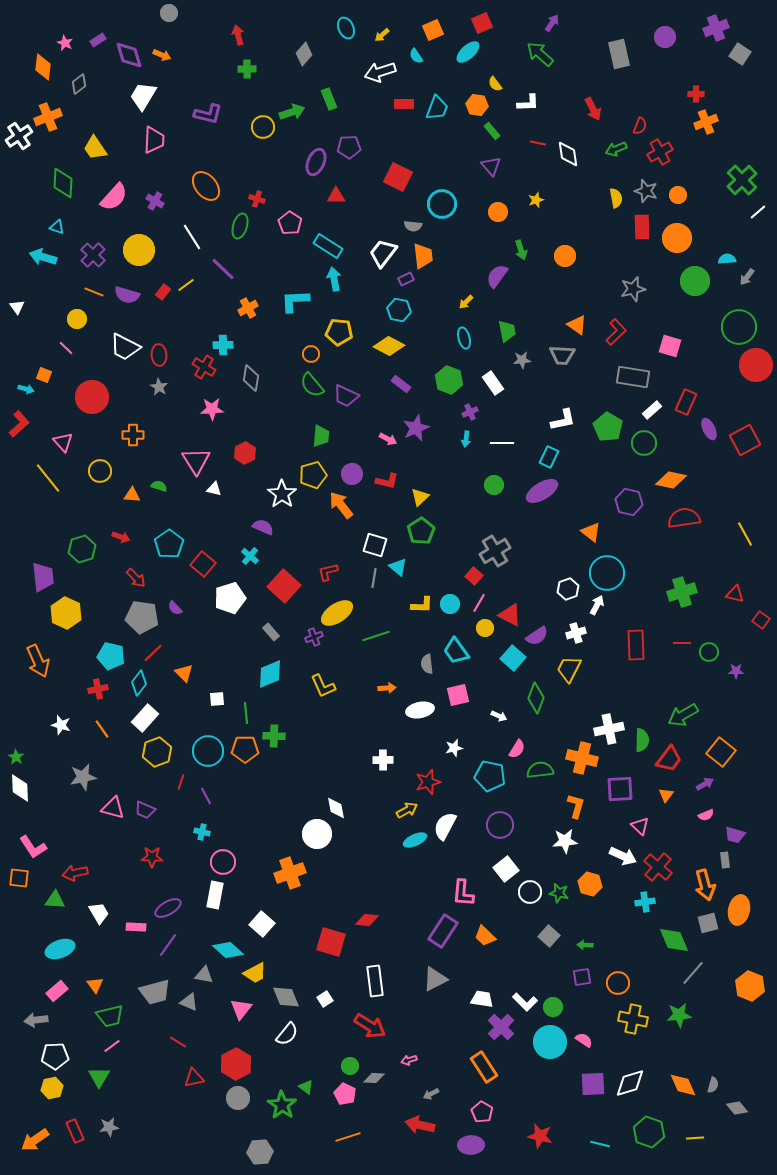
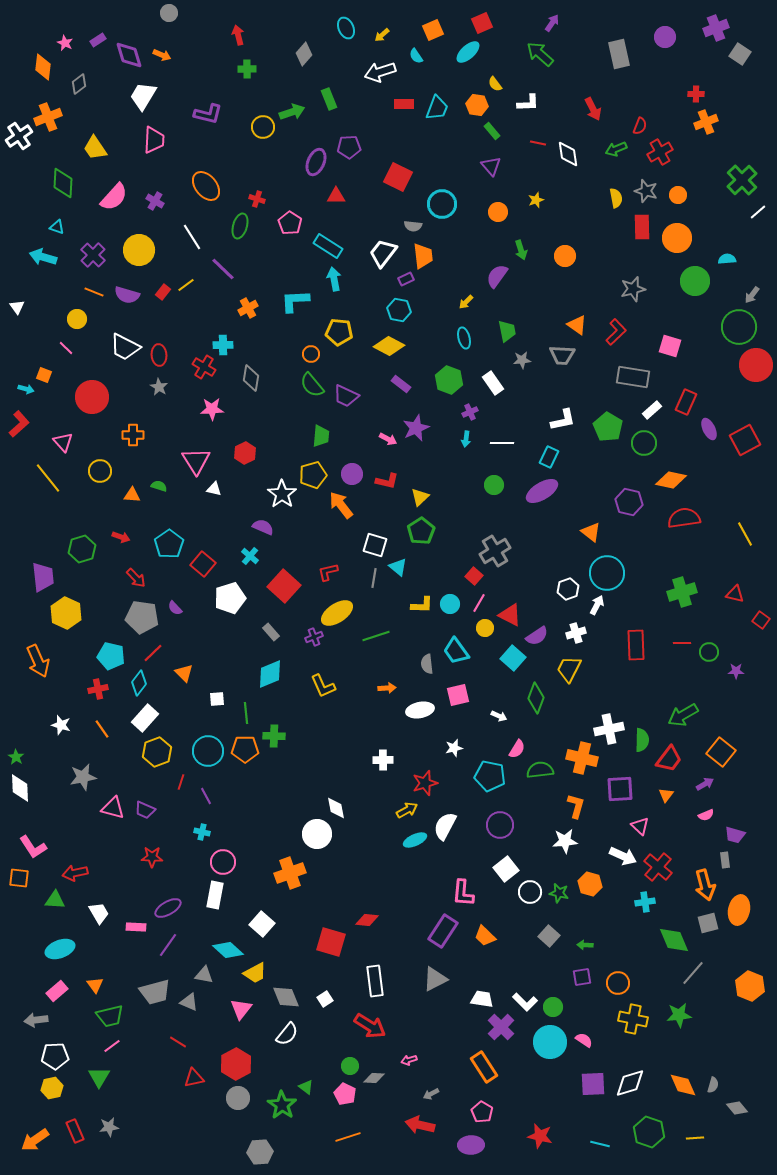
gray arrow at (747, 277): moved 5 px right, 18 px down
red star at (428, 782): moved 3 px left, 1 px down
